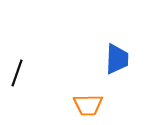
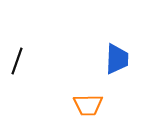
black line: moved 12 px up
